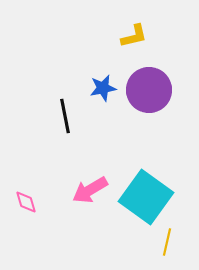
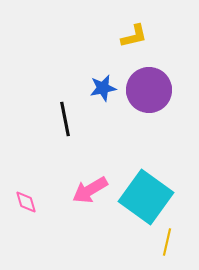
black line: moved 3 px down
